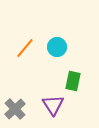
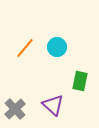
green rectangle: moved 7 px right
purple triangle: rotated 15 degrees counterclockwise
